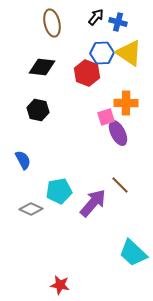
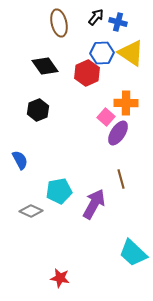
brown ellipse: moved 7 px right
yellow triangle: moved 2 px right
black diamond: moved 3 px right, 1 px up; rotated 48 degrees clockwise
red hexagon: rotated 15 degrees clockwise
black hexagon: rotated 25 degrees clockwise
pink square: rotated 30 degrees counterclockwise
purple ellipse: rotated 60 degrees clockwise
blue semicircle: moved 3 px left
brown line: moved 1 px right, 6 px up; rotated 30 degrees clockwise
purple arrow: moved 1 px right, 1 px down; rotated 12 degrees counterclockwise
gray diamond: moved 2 px down
red star: moved 7 px up
